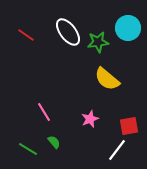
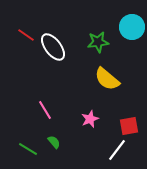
cyan circle: moved 4 px right, 1 px up
white ellipse: moved 15 px left, 15 px down
pink line: moved 1 px right, 2 px up
